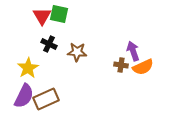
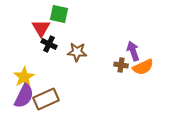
red triangle: moved 1 px left, 12 px down
yellow star: moved 4 px left, 9 px down
